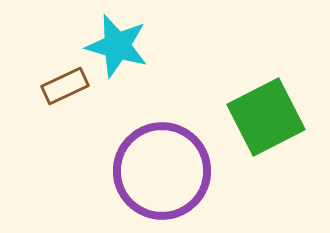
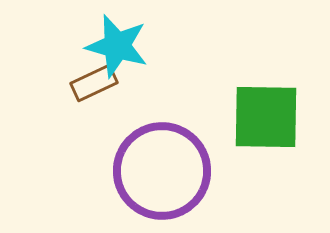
brown rectangle: moved 29 px right, 3 px up
green square: rotated 28 degrees clockwise
